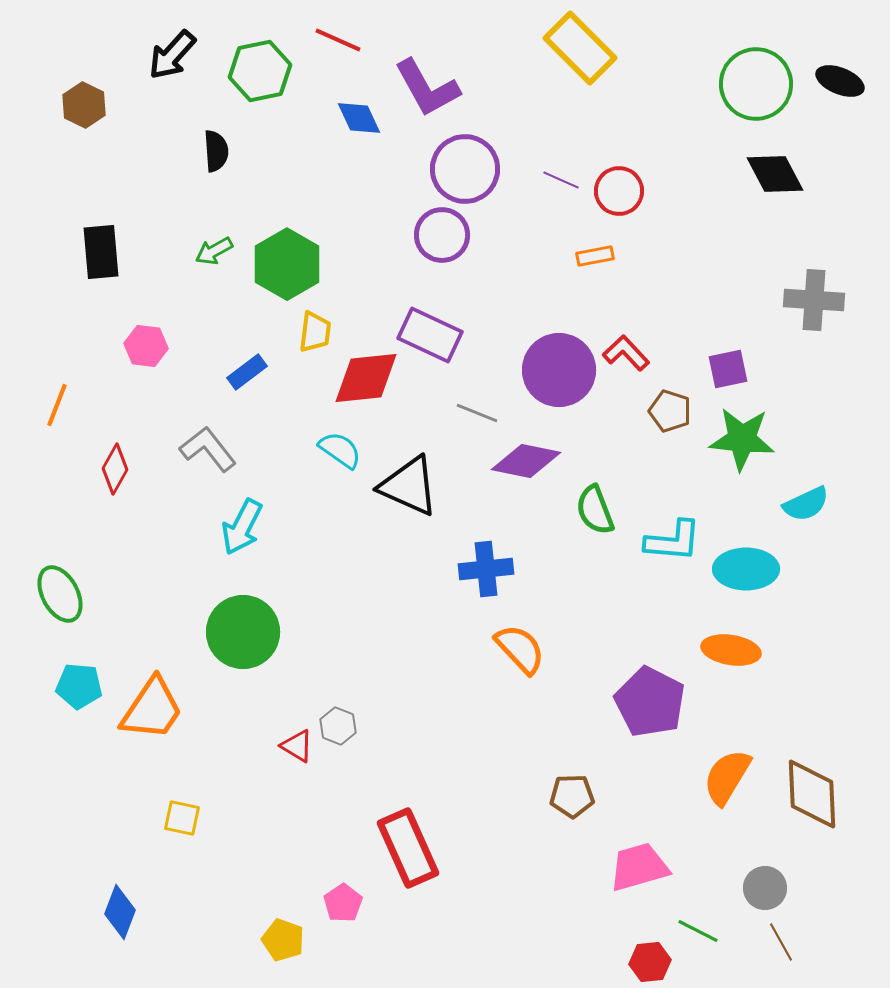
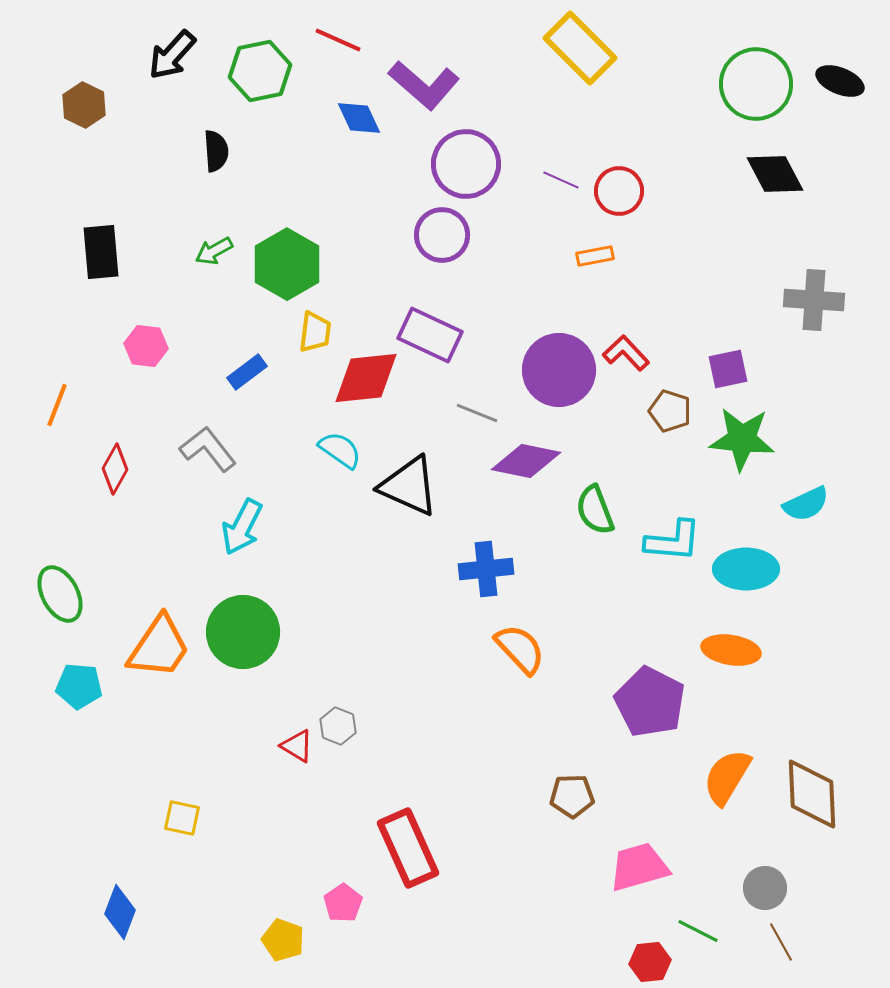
purple L-shape at (427, 88): moved 3 px left, 3 px up; rotated 20 degrees counterclockwise
purple circle at (465, 169): moved 1 px right, 5 px up
orange trapezoid at (152, 709): moved 7 px right, 62 px up
